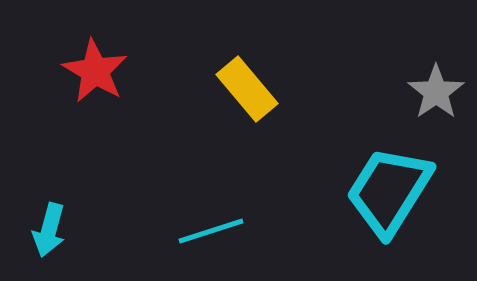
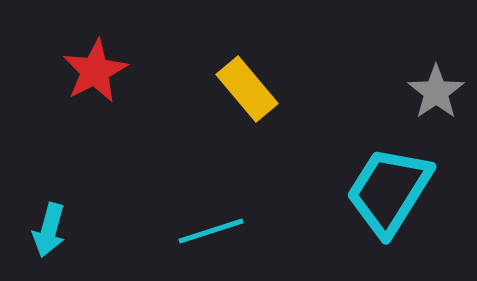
red star: rotated 14 degrees clockwise
